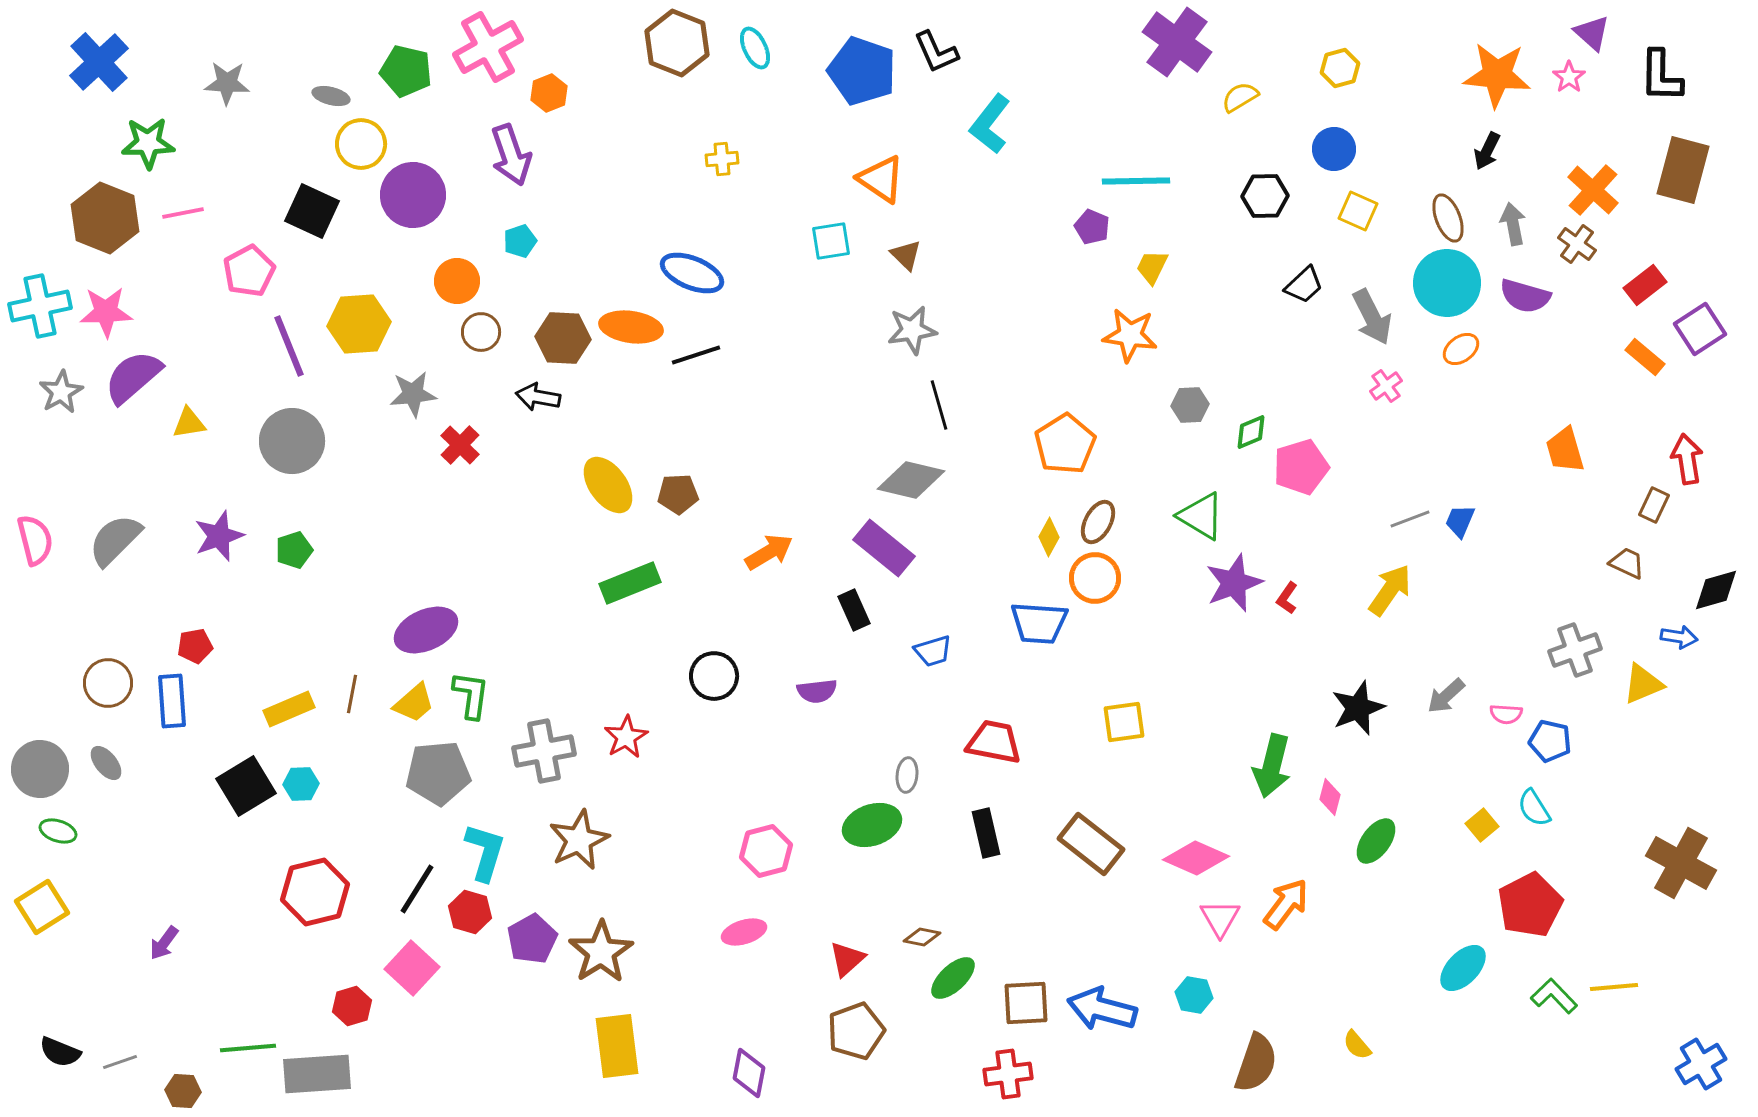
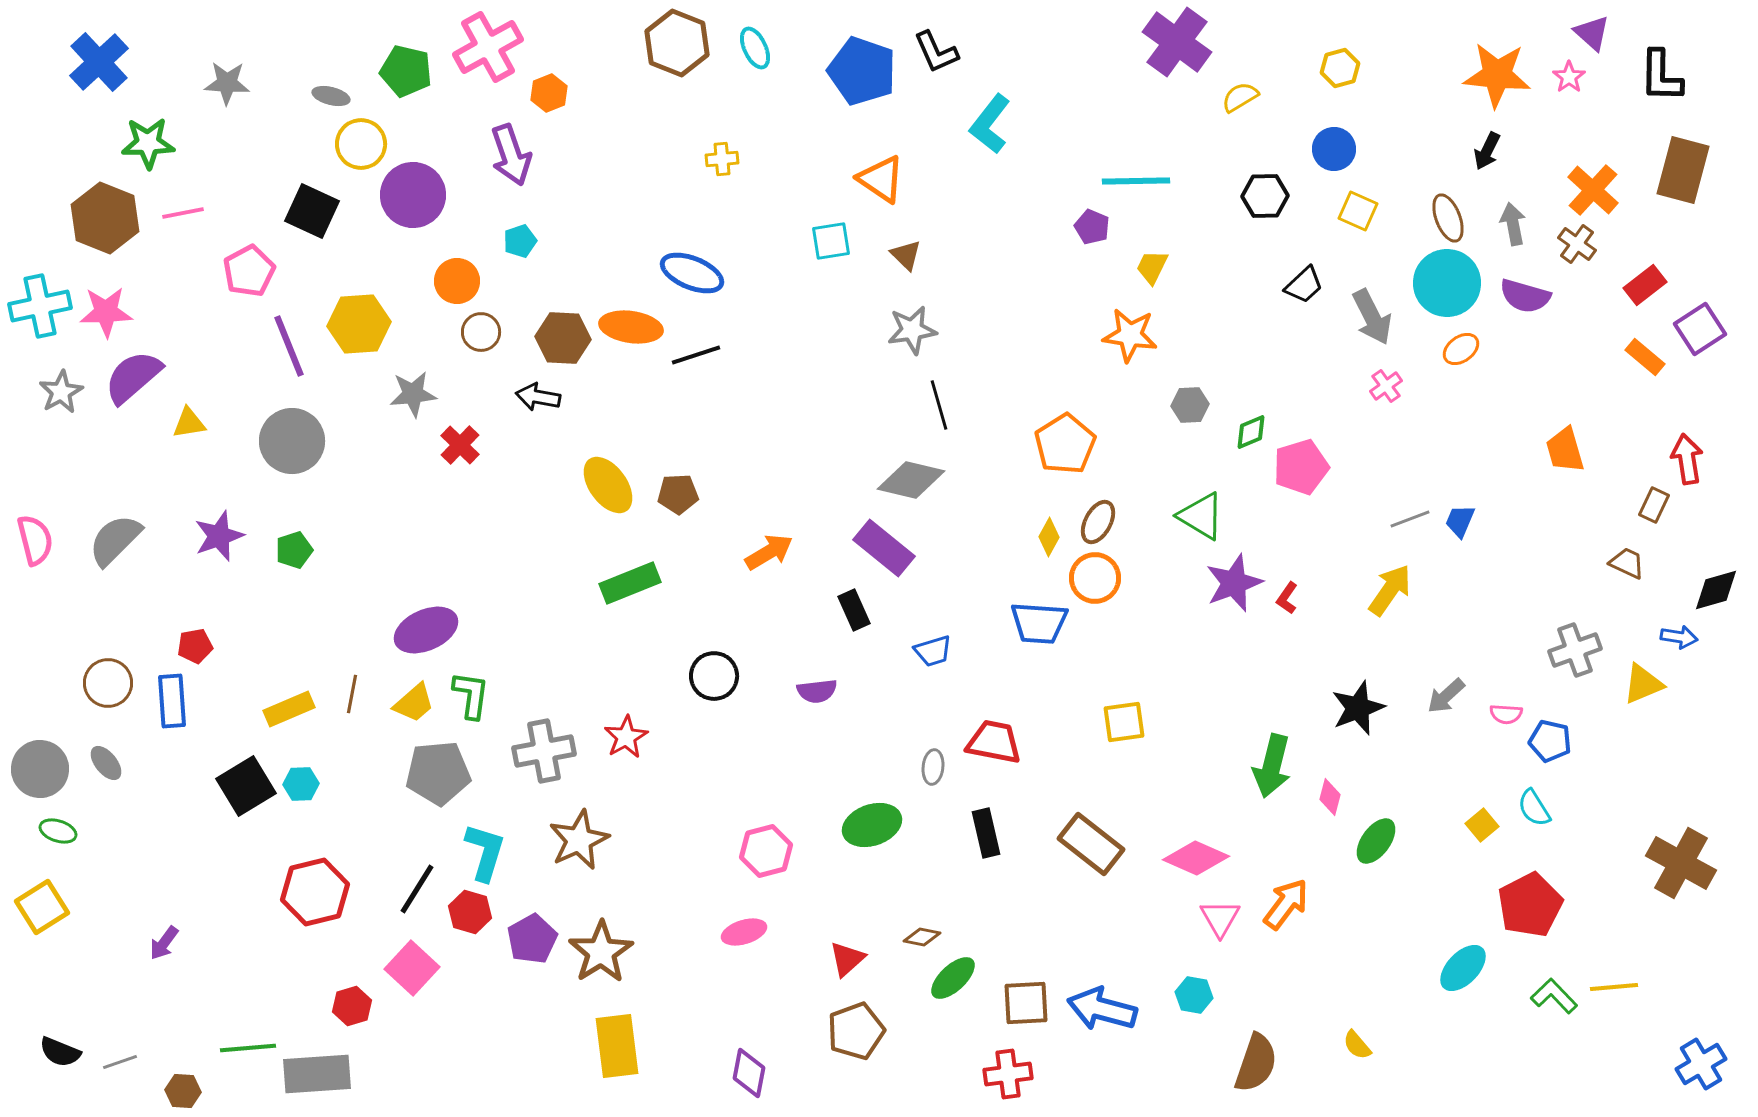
gray ellipse at (907, 775): moved 26 px right, 8 px up
